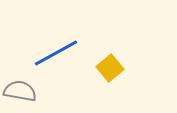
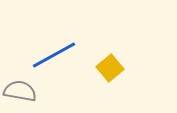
blue line: moved 2 px left, 2 px down
